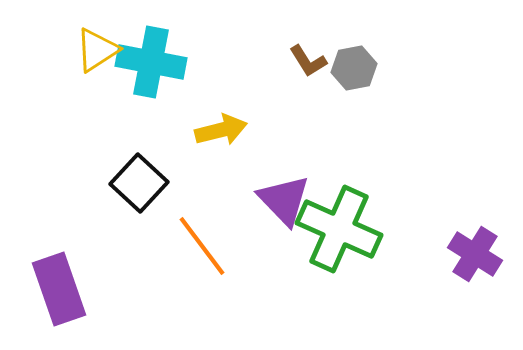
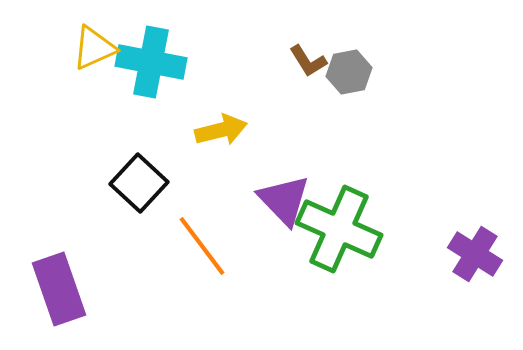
yellow triangle: moved 3 px left, 2 px up; rotated 9 degrees clockwise
gray hexagon: moved 5 px left, 4 px down
